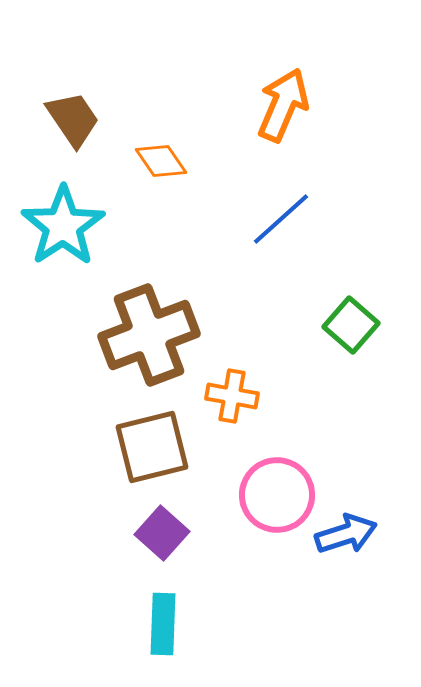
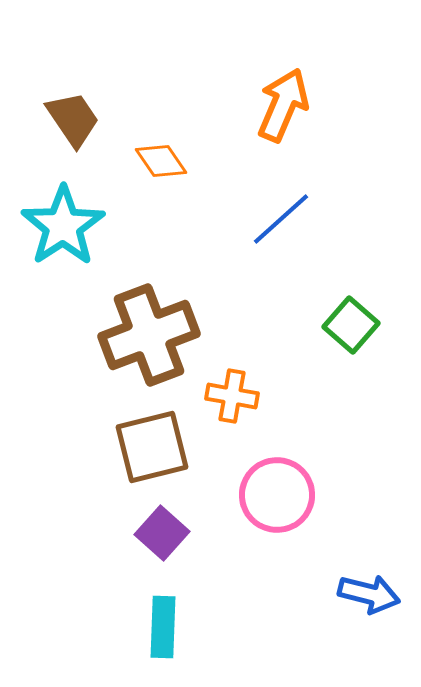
blue arrow: moved 23 px right, 60 px down; rotated 32 degrees clockwise
cyan rectangle: moved 3 px down
